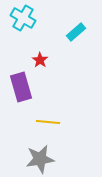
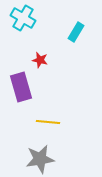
cyan rectangle: rotated 18 degrees counterclockwise
red star: rotated 21 degrees counterclockwise
